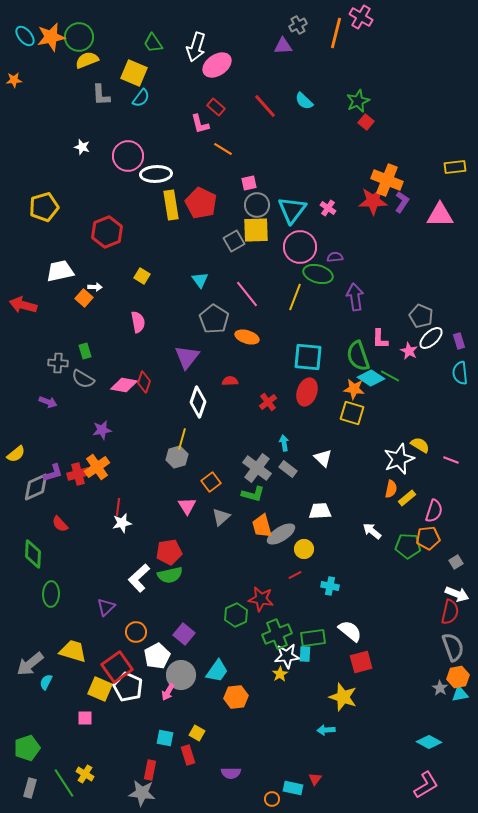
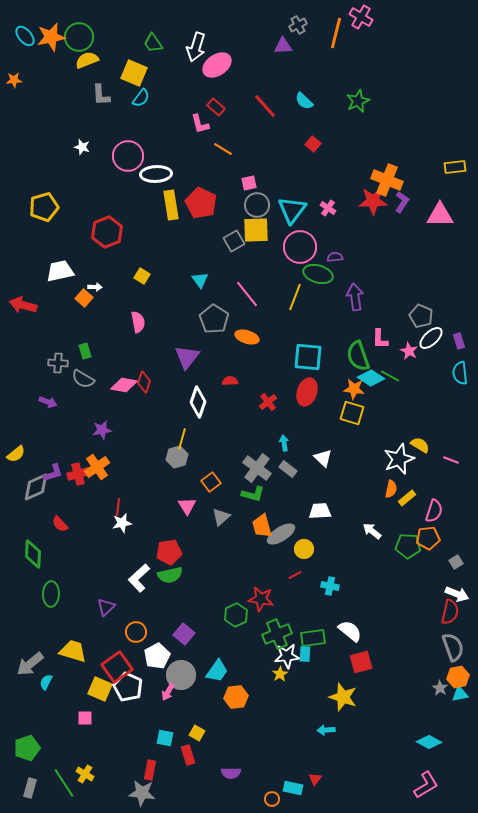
red square at (366, 122): moved 53 px left, 22 px down
